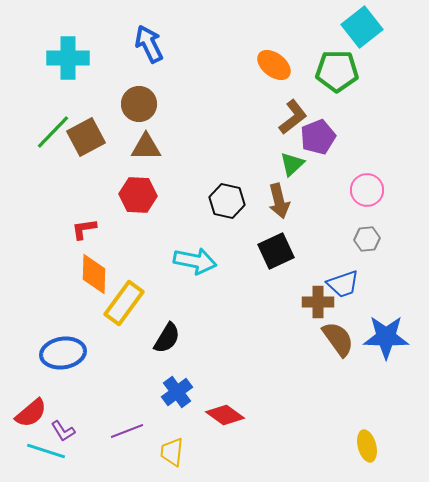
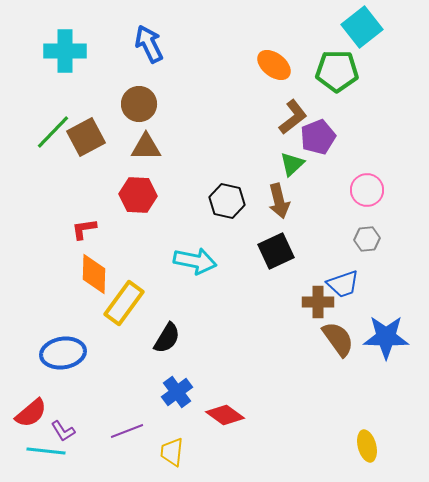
cyan cross: moved 3 px left, 7 px up
cyan line: rotated 12 degrees counterclockwise
